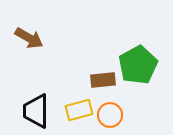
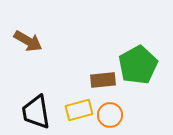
brown arrow: moved 1 px left, 3 px down
black trapezoid: moved 1 px down; rotated 9 degrees counterclockwise
